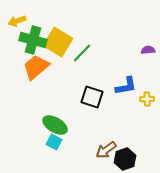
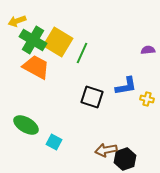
green cross: rotated 16 degrees clockwise
green line: rotated 20 degrees counterclockwise
orange trapezoid: rotated 68 degrees clockwise
yellow cross: rotated 16 degrees clockwise
green ellipse: moved 29 px left
brown arrow: rotated 25 degrees clockwise
